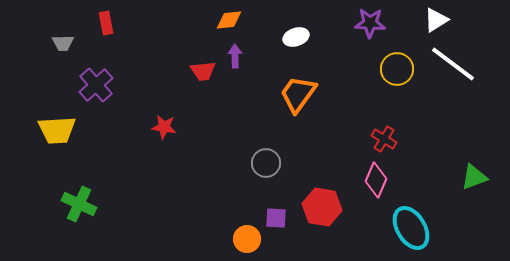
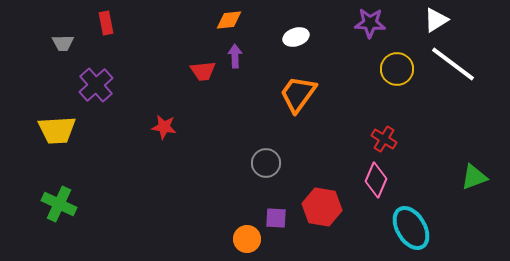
green cross: moved 20 px left
